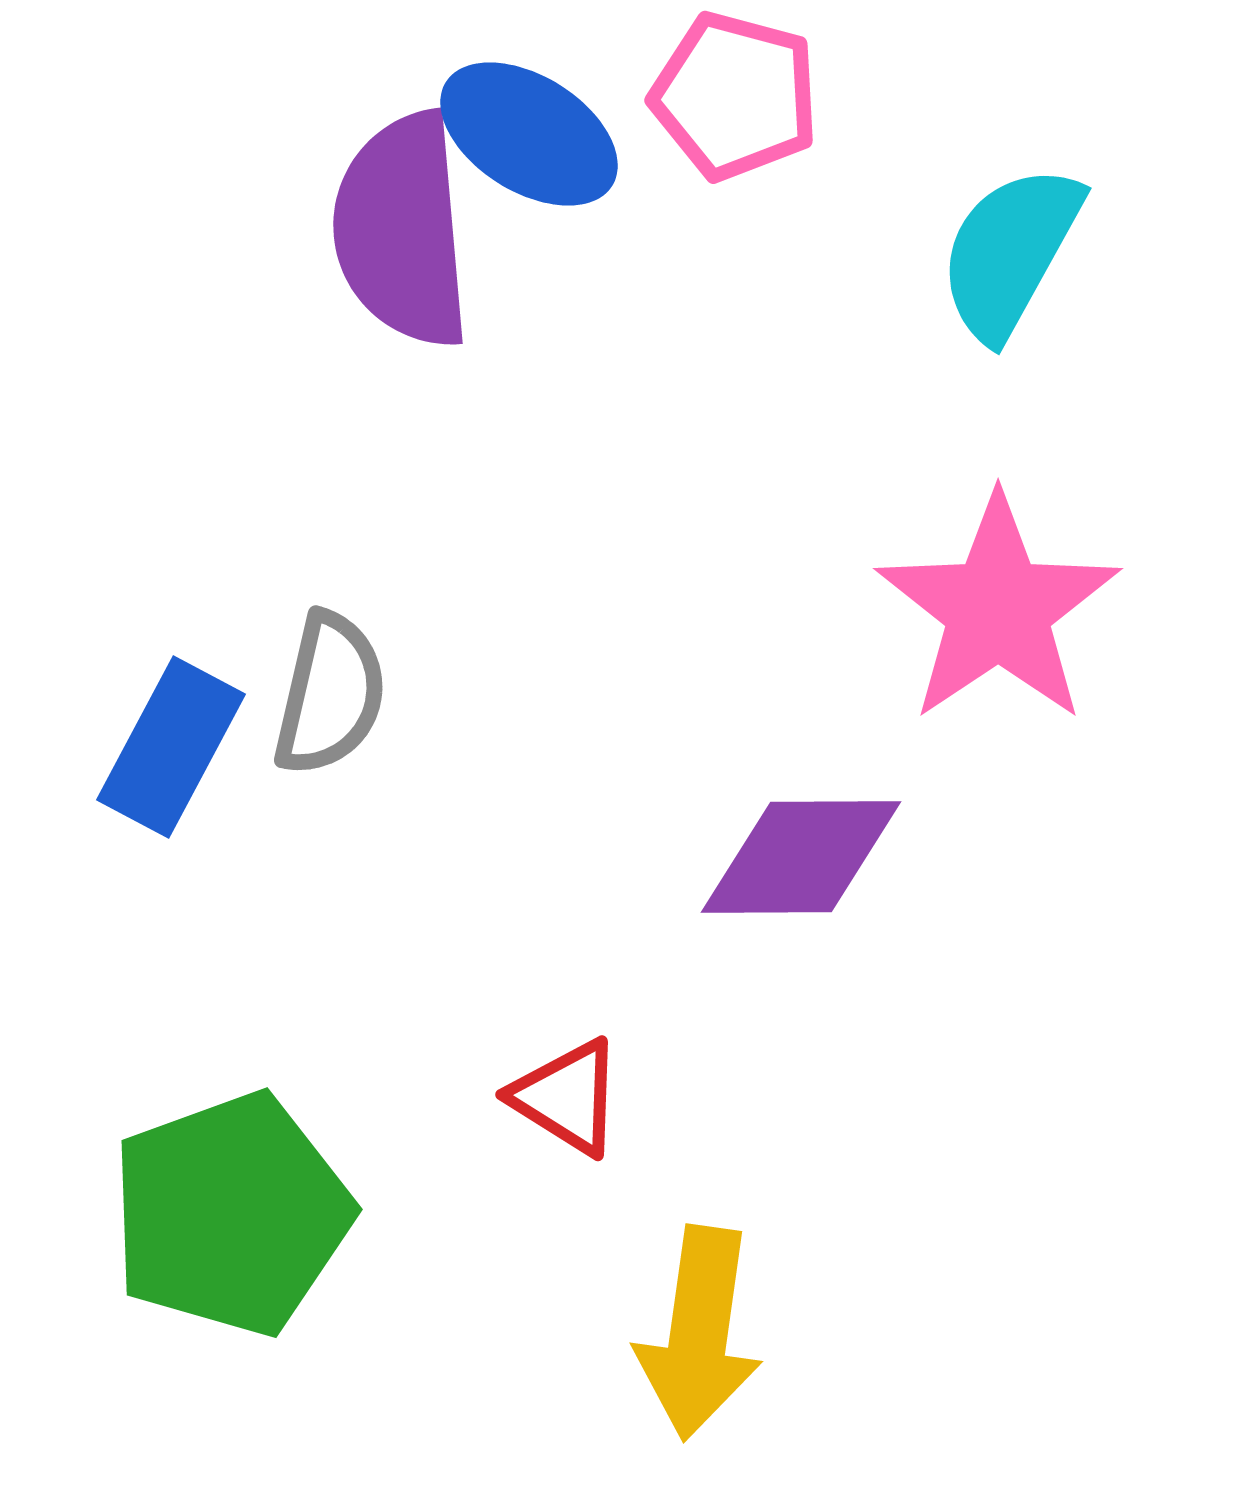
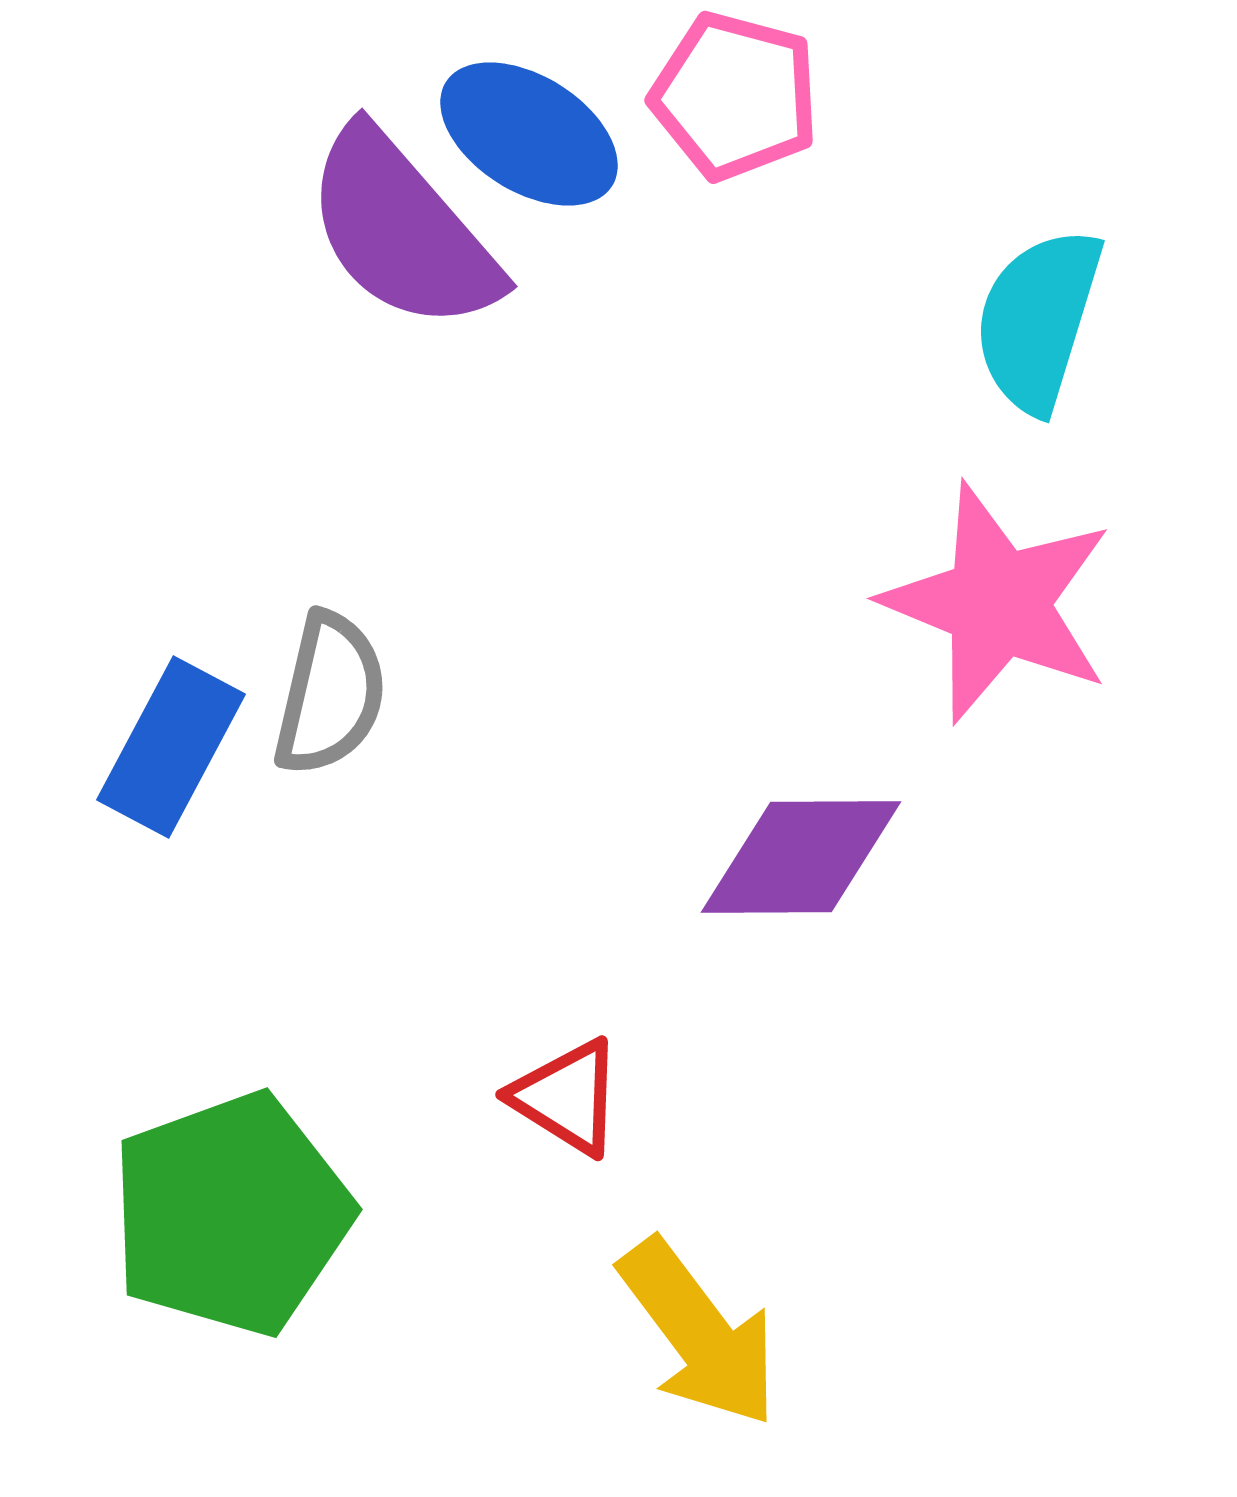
purple semicircle: rotated 36 degrees counterclockwise
cyan semicircle: moved 28 px right, 68 px down; rotated 12 degrees counterclockwise
pink star: moved 6 px up; rotated 16 degrees counterclockwise
yellow arrow: rotated 45 degrees counterclockwise
